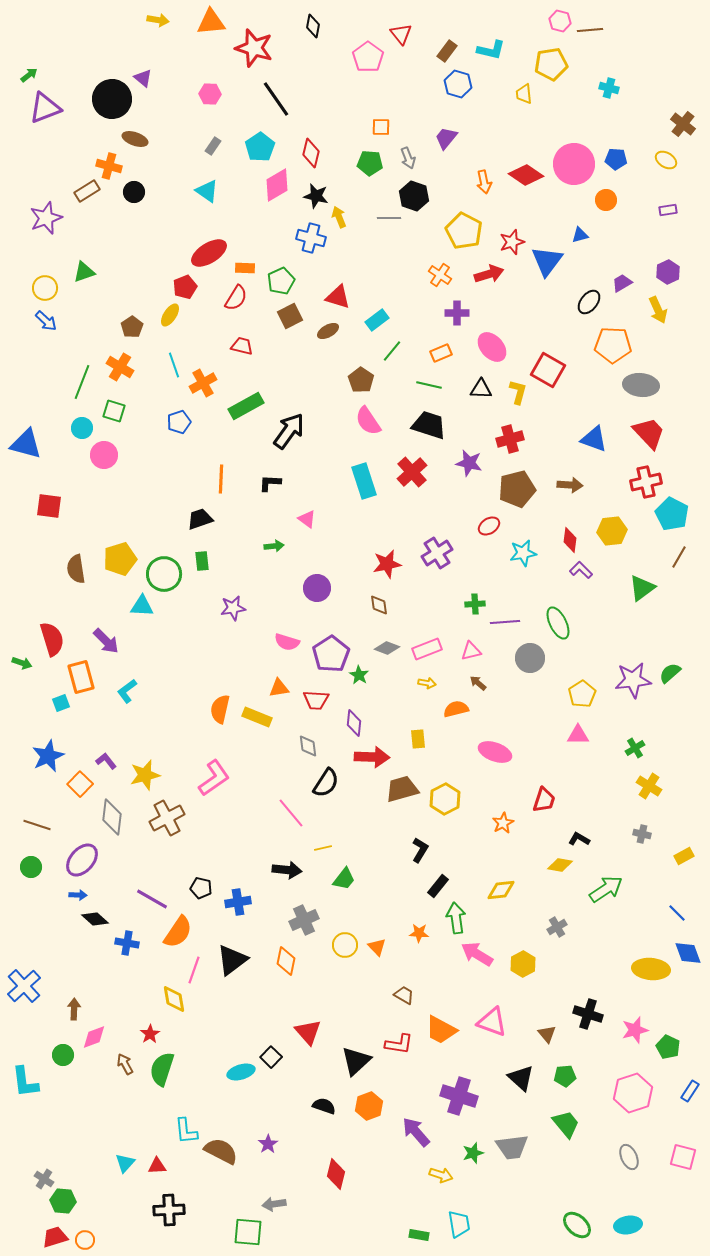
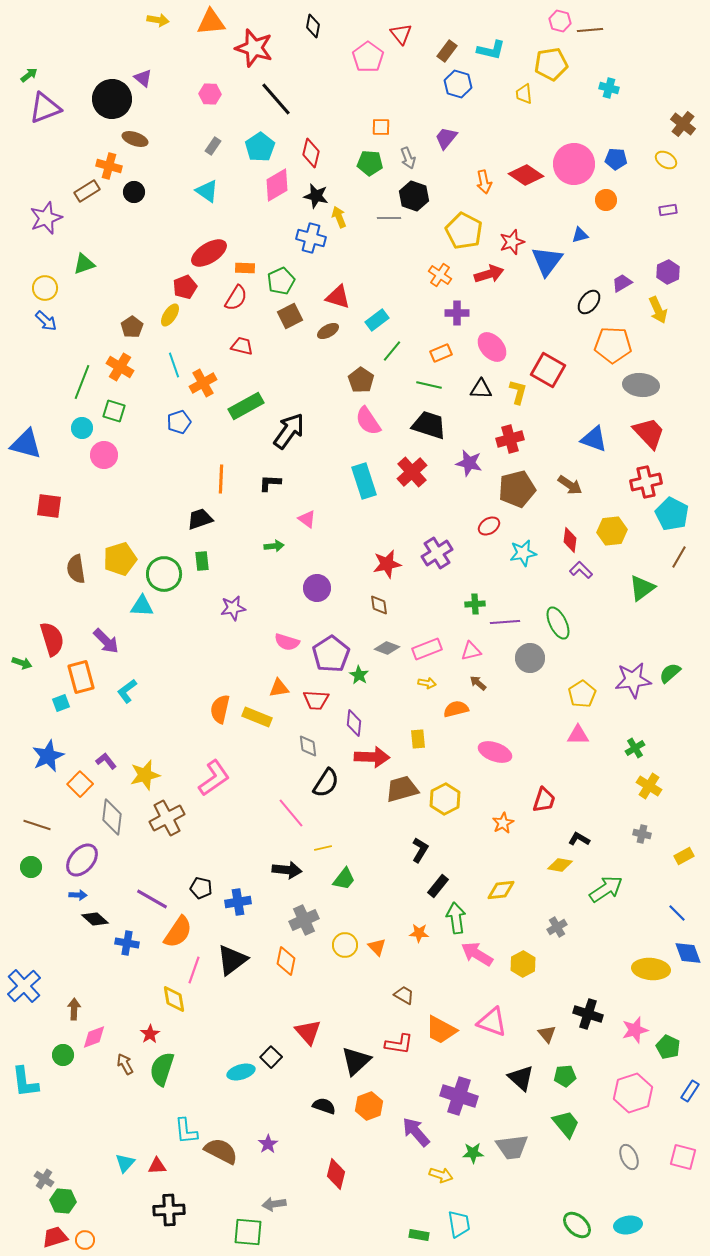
black line at (276, 99): rotated 6 degrees counterclockwise
green triangle at (84, 272): moved 8 px up
brown arrow at (570, 485): rotated 30 degrees clockwise
green star at (473, 1153): rotated 15 degrees clockwise
